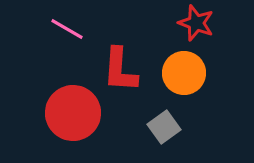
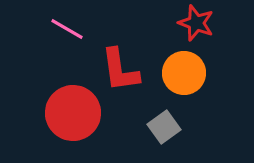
red L-shape: rotated 12 degrees counterclockwise
